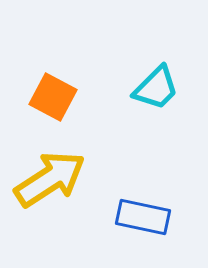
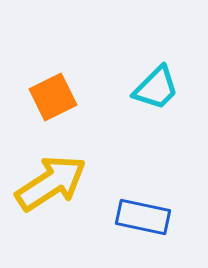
orange square: rotated 36 degrees clockwise
yellow arrow: moved 1 px right, 4 px down
